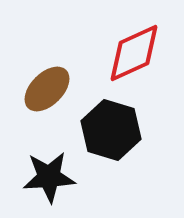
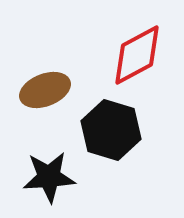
red diamond: moved 3 px right, 2 px down; rotated 4 degrees counterclockwise
brown ellipse: moved 2 px left, 1 px down; rotated 24 degrees clockwise
